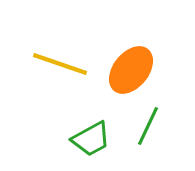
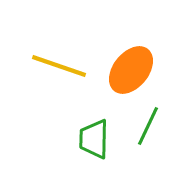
yellow line: moved 1 px left, 2 px down
green trapezoid: moved 3 px right; rotated 120 degrees clockwise
